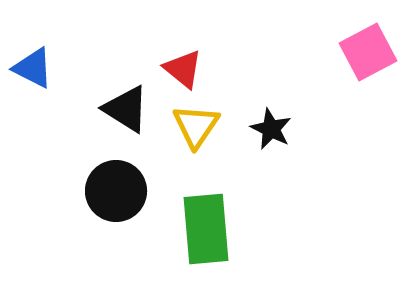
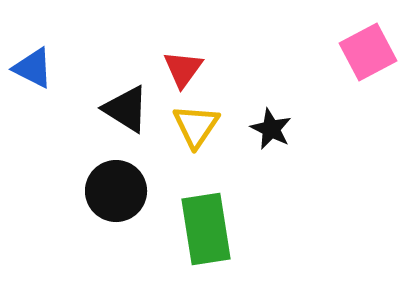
red triangle: rotated 27 degrees clockwise
green rectangle: rotated 4 degrees counterclockwise
